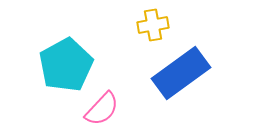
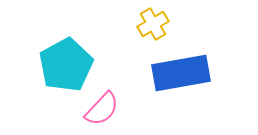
yellow cross: moved 1 px up; rotated 20 degrees counterclockwise
blue rectangle: rotated 26 degrees clockwise
